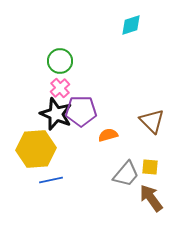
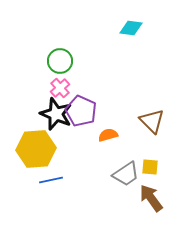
cyan diamond: moved 3 px down; rotated 25 degrees clockwise
purple pentagon: rotated 24 degrees clockwise
gray trapezoid: rotated 16 degrees clockwise
